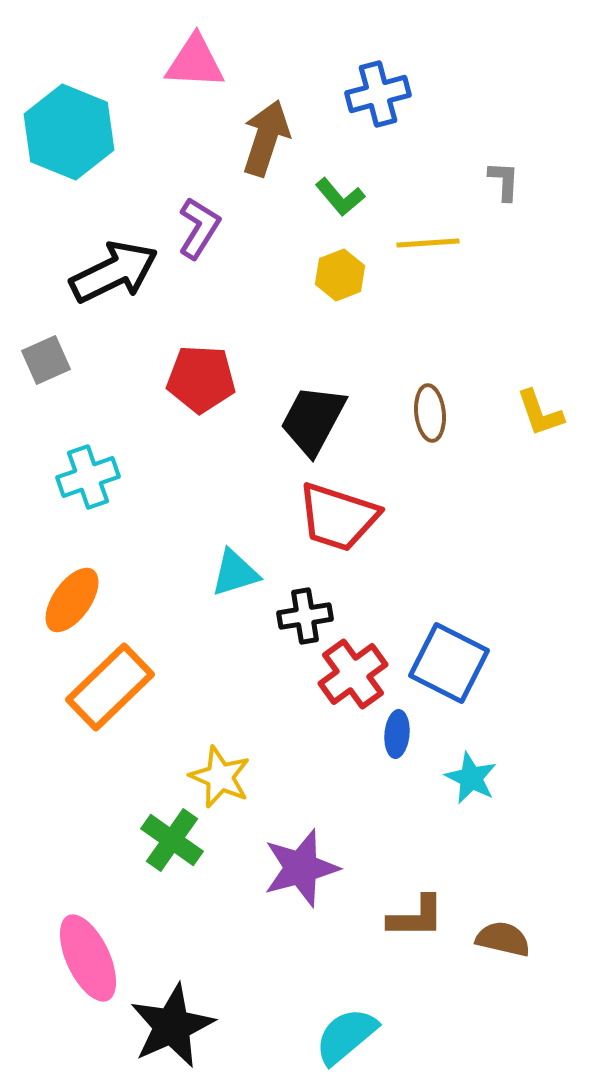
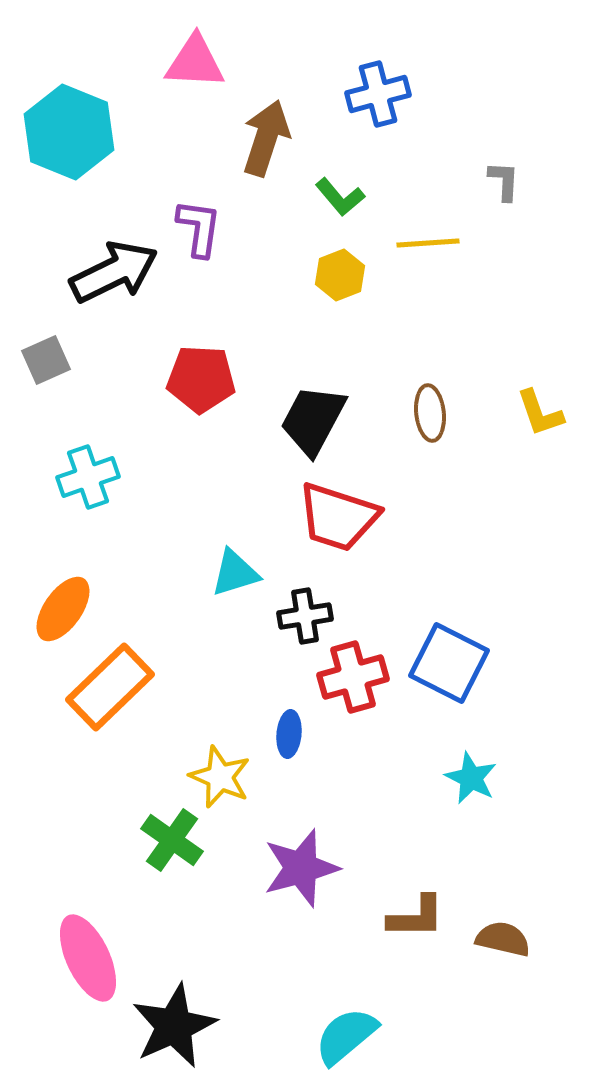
purple L-shape: rotated 24 degrees counterclockwise
orange ellipse: moved 9 px left, 9 px down
red cross: moved 3 px down; rotated 20 degrees clockwise
blue ellipse: moved 108 px left
black star: moved 2 px right
